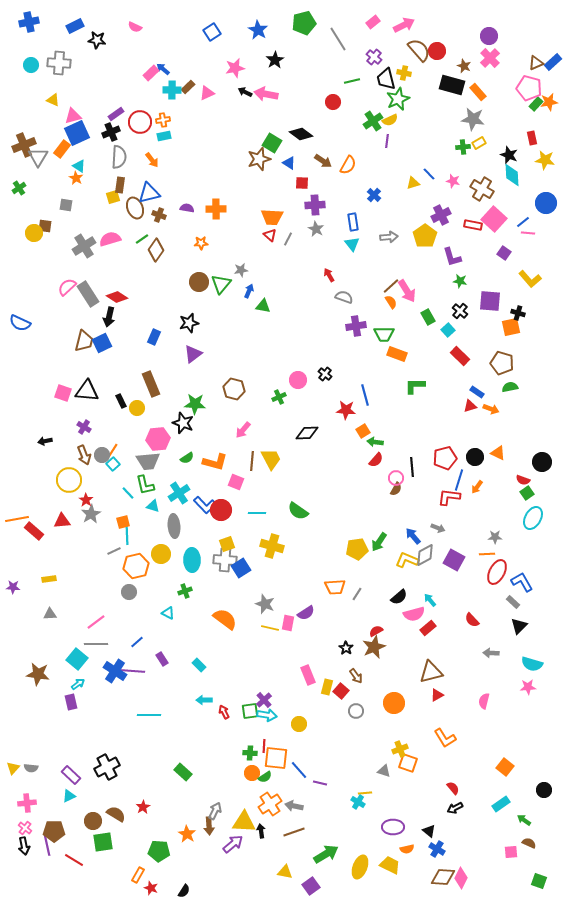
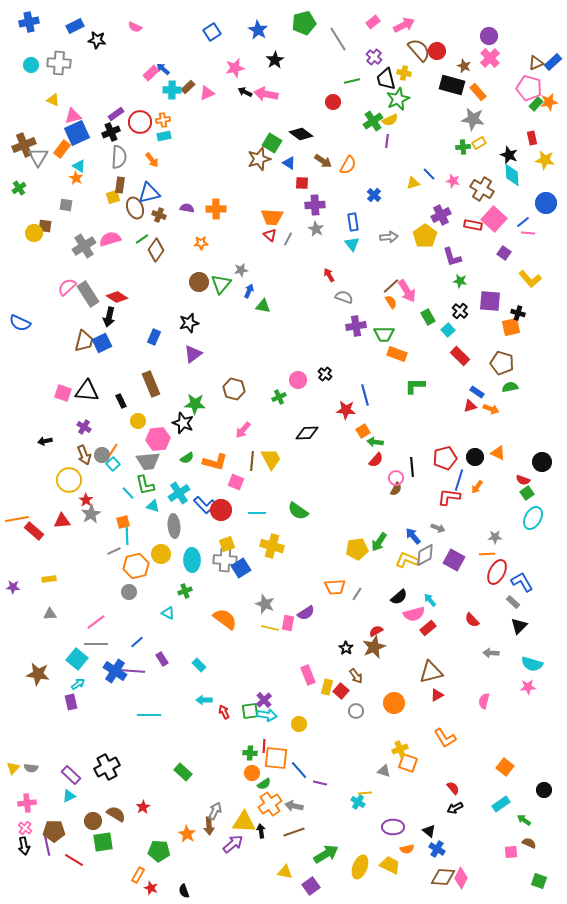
yellow circle at (137, 408): moved 1 px right, 13 px down
green semicircle at (265, 777): moved 1 px left, 7 px down
black semicircle at (184, 891): rotated 128 degrees clockwise
